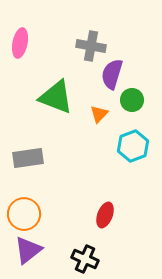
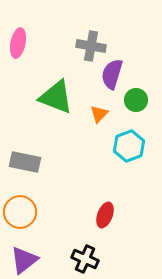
pink ellipse: moved 2 px left
green circle: moved 4 px right
cyan hexagon: moved 4 px left
gray rectangle: moved 3 px left, 4 px down; rotated 20 degrees clockwise
orange circle: moved 4 px left, 2 px up
purple triangle: moved 4 px left, 10 px down
